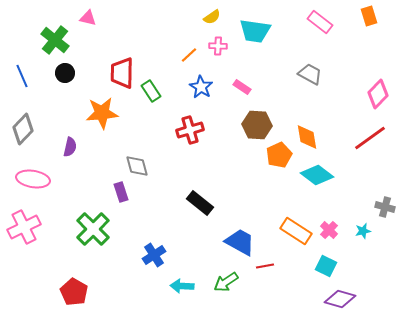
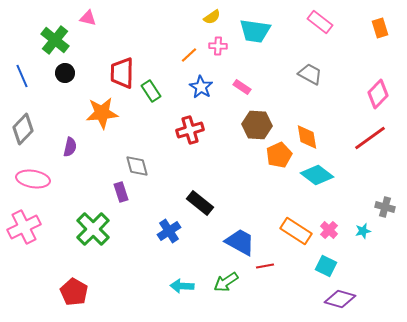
orange rectangle at (369, 16): moved 11 px right, 12 px down
blue cross at (154, 255): moved 15 px right, 24 px up
